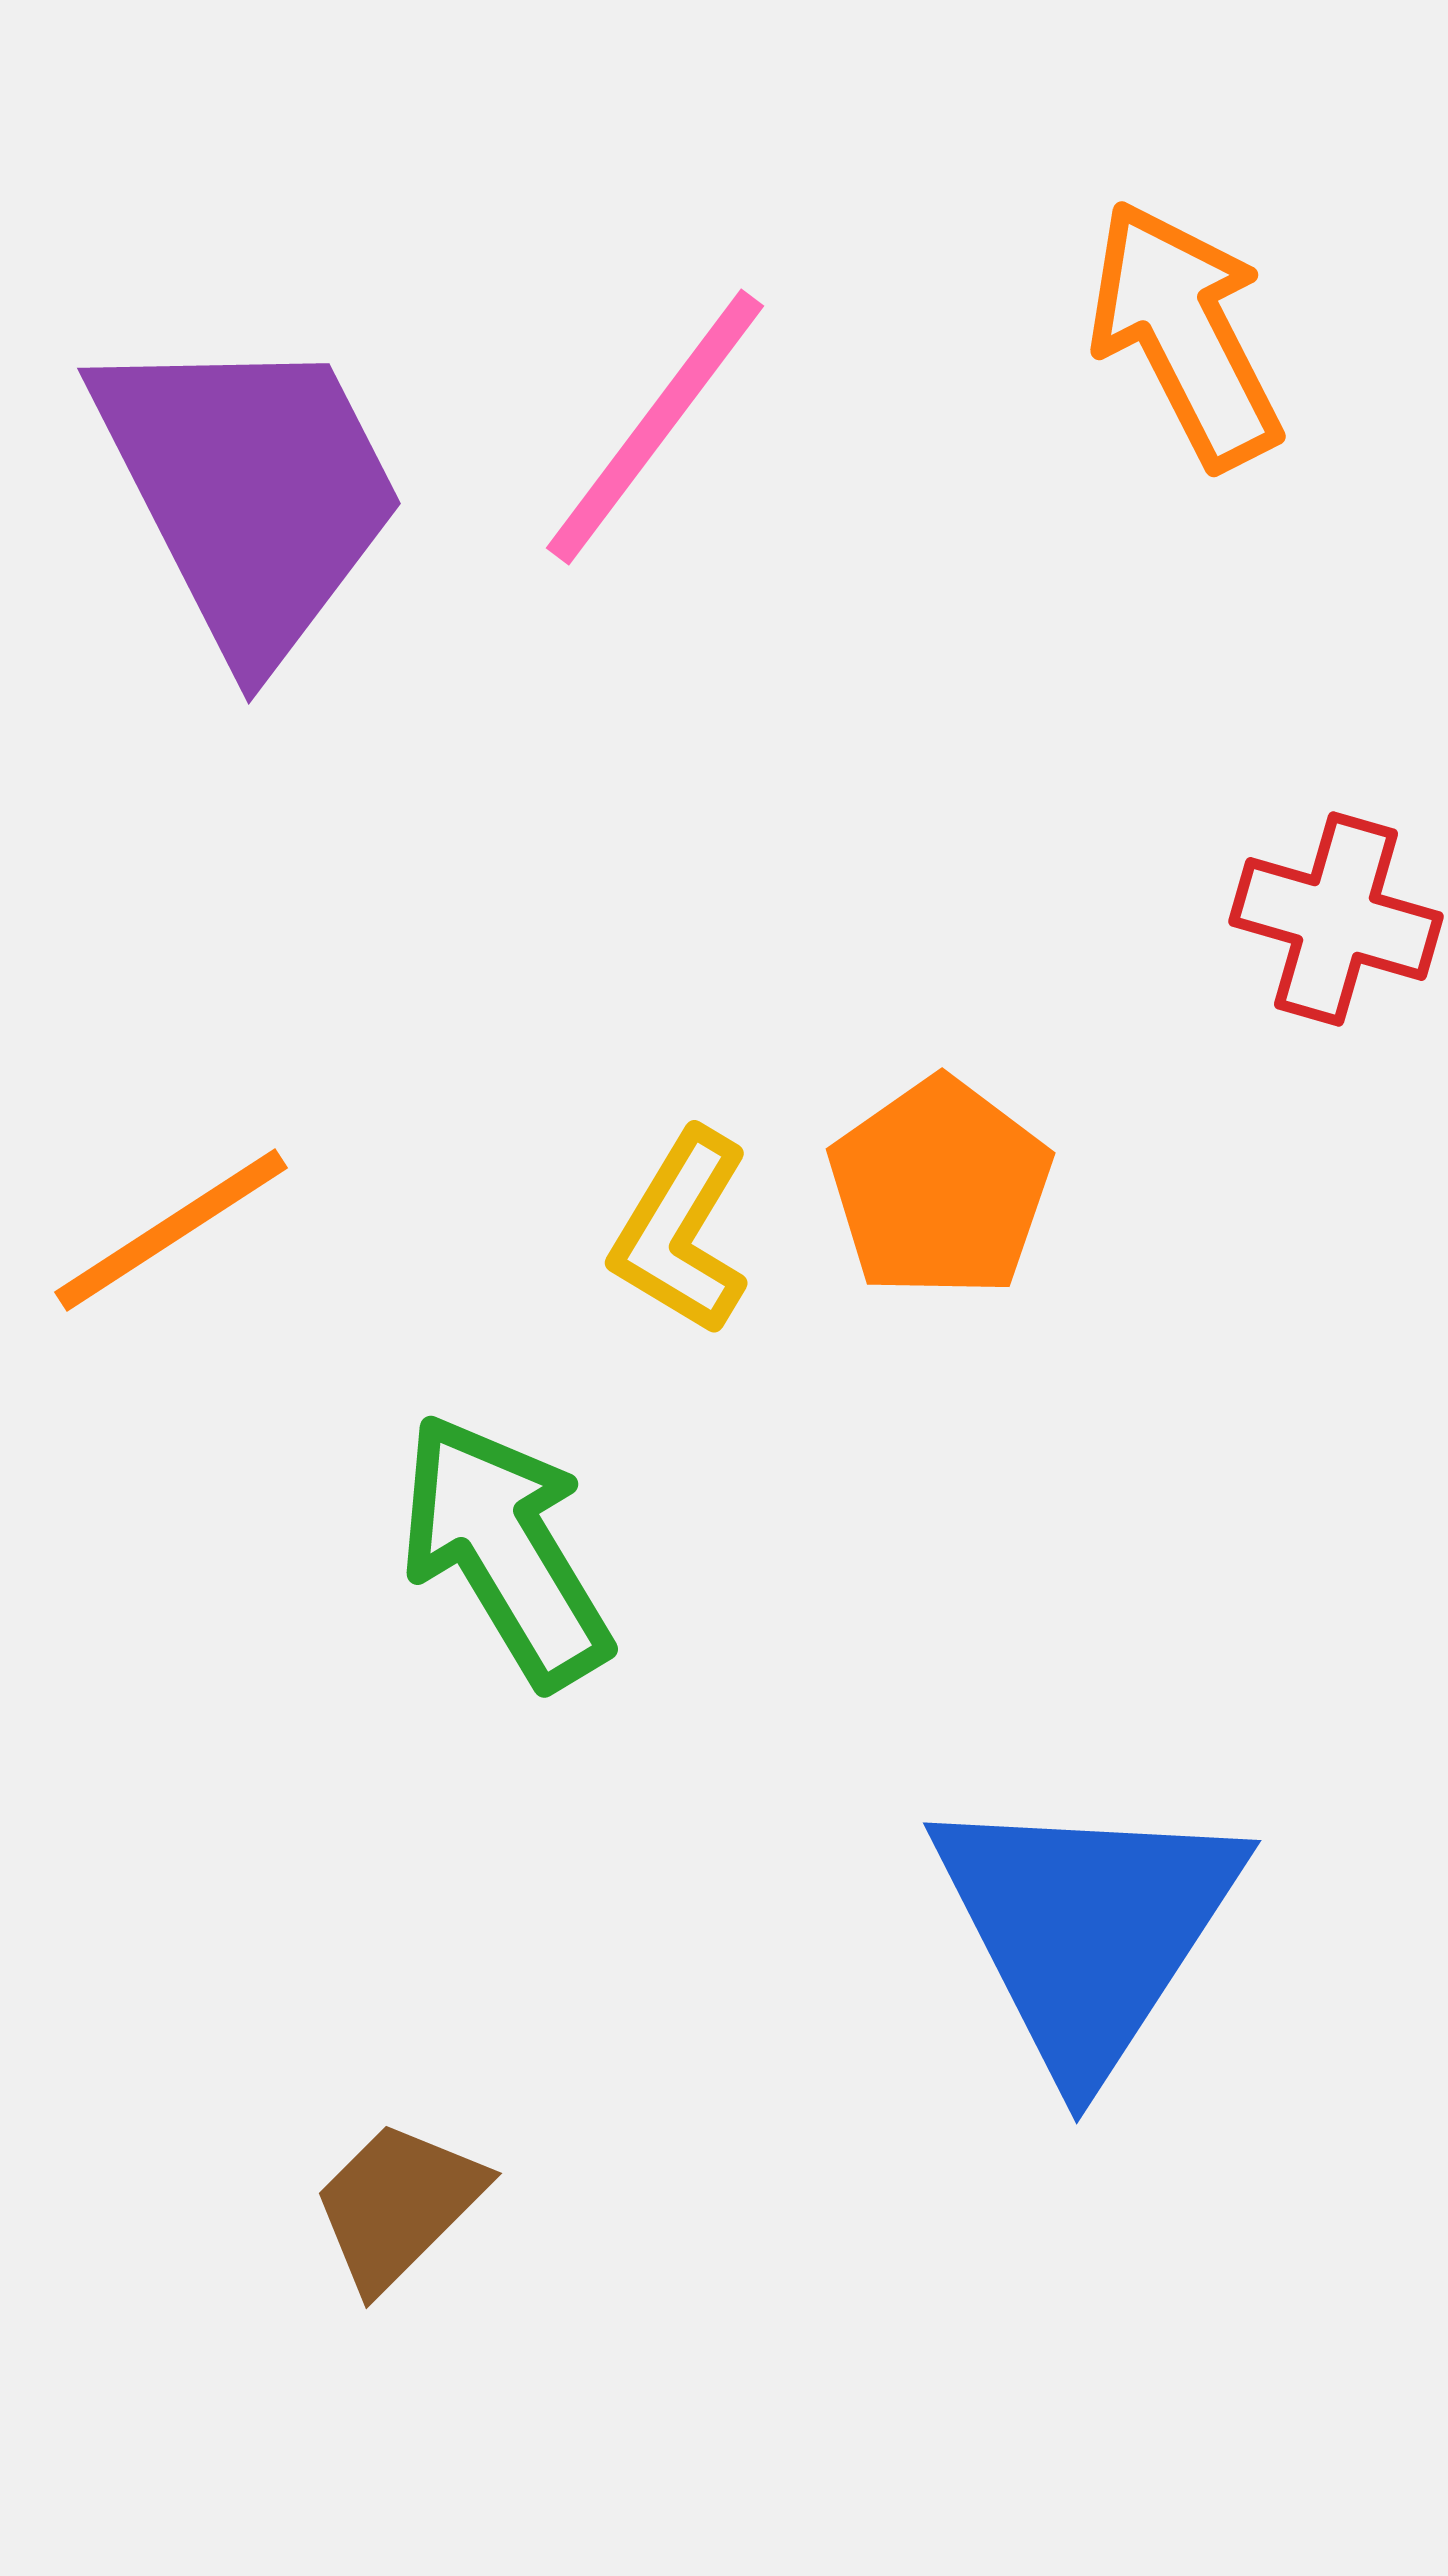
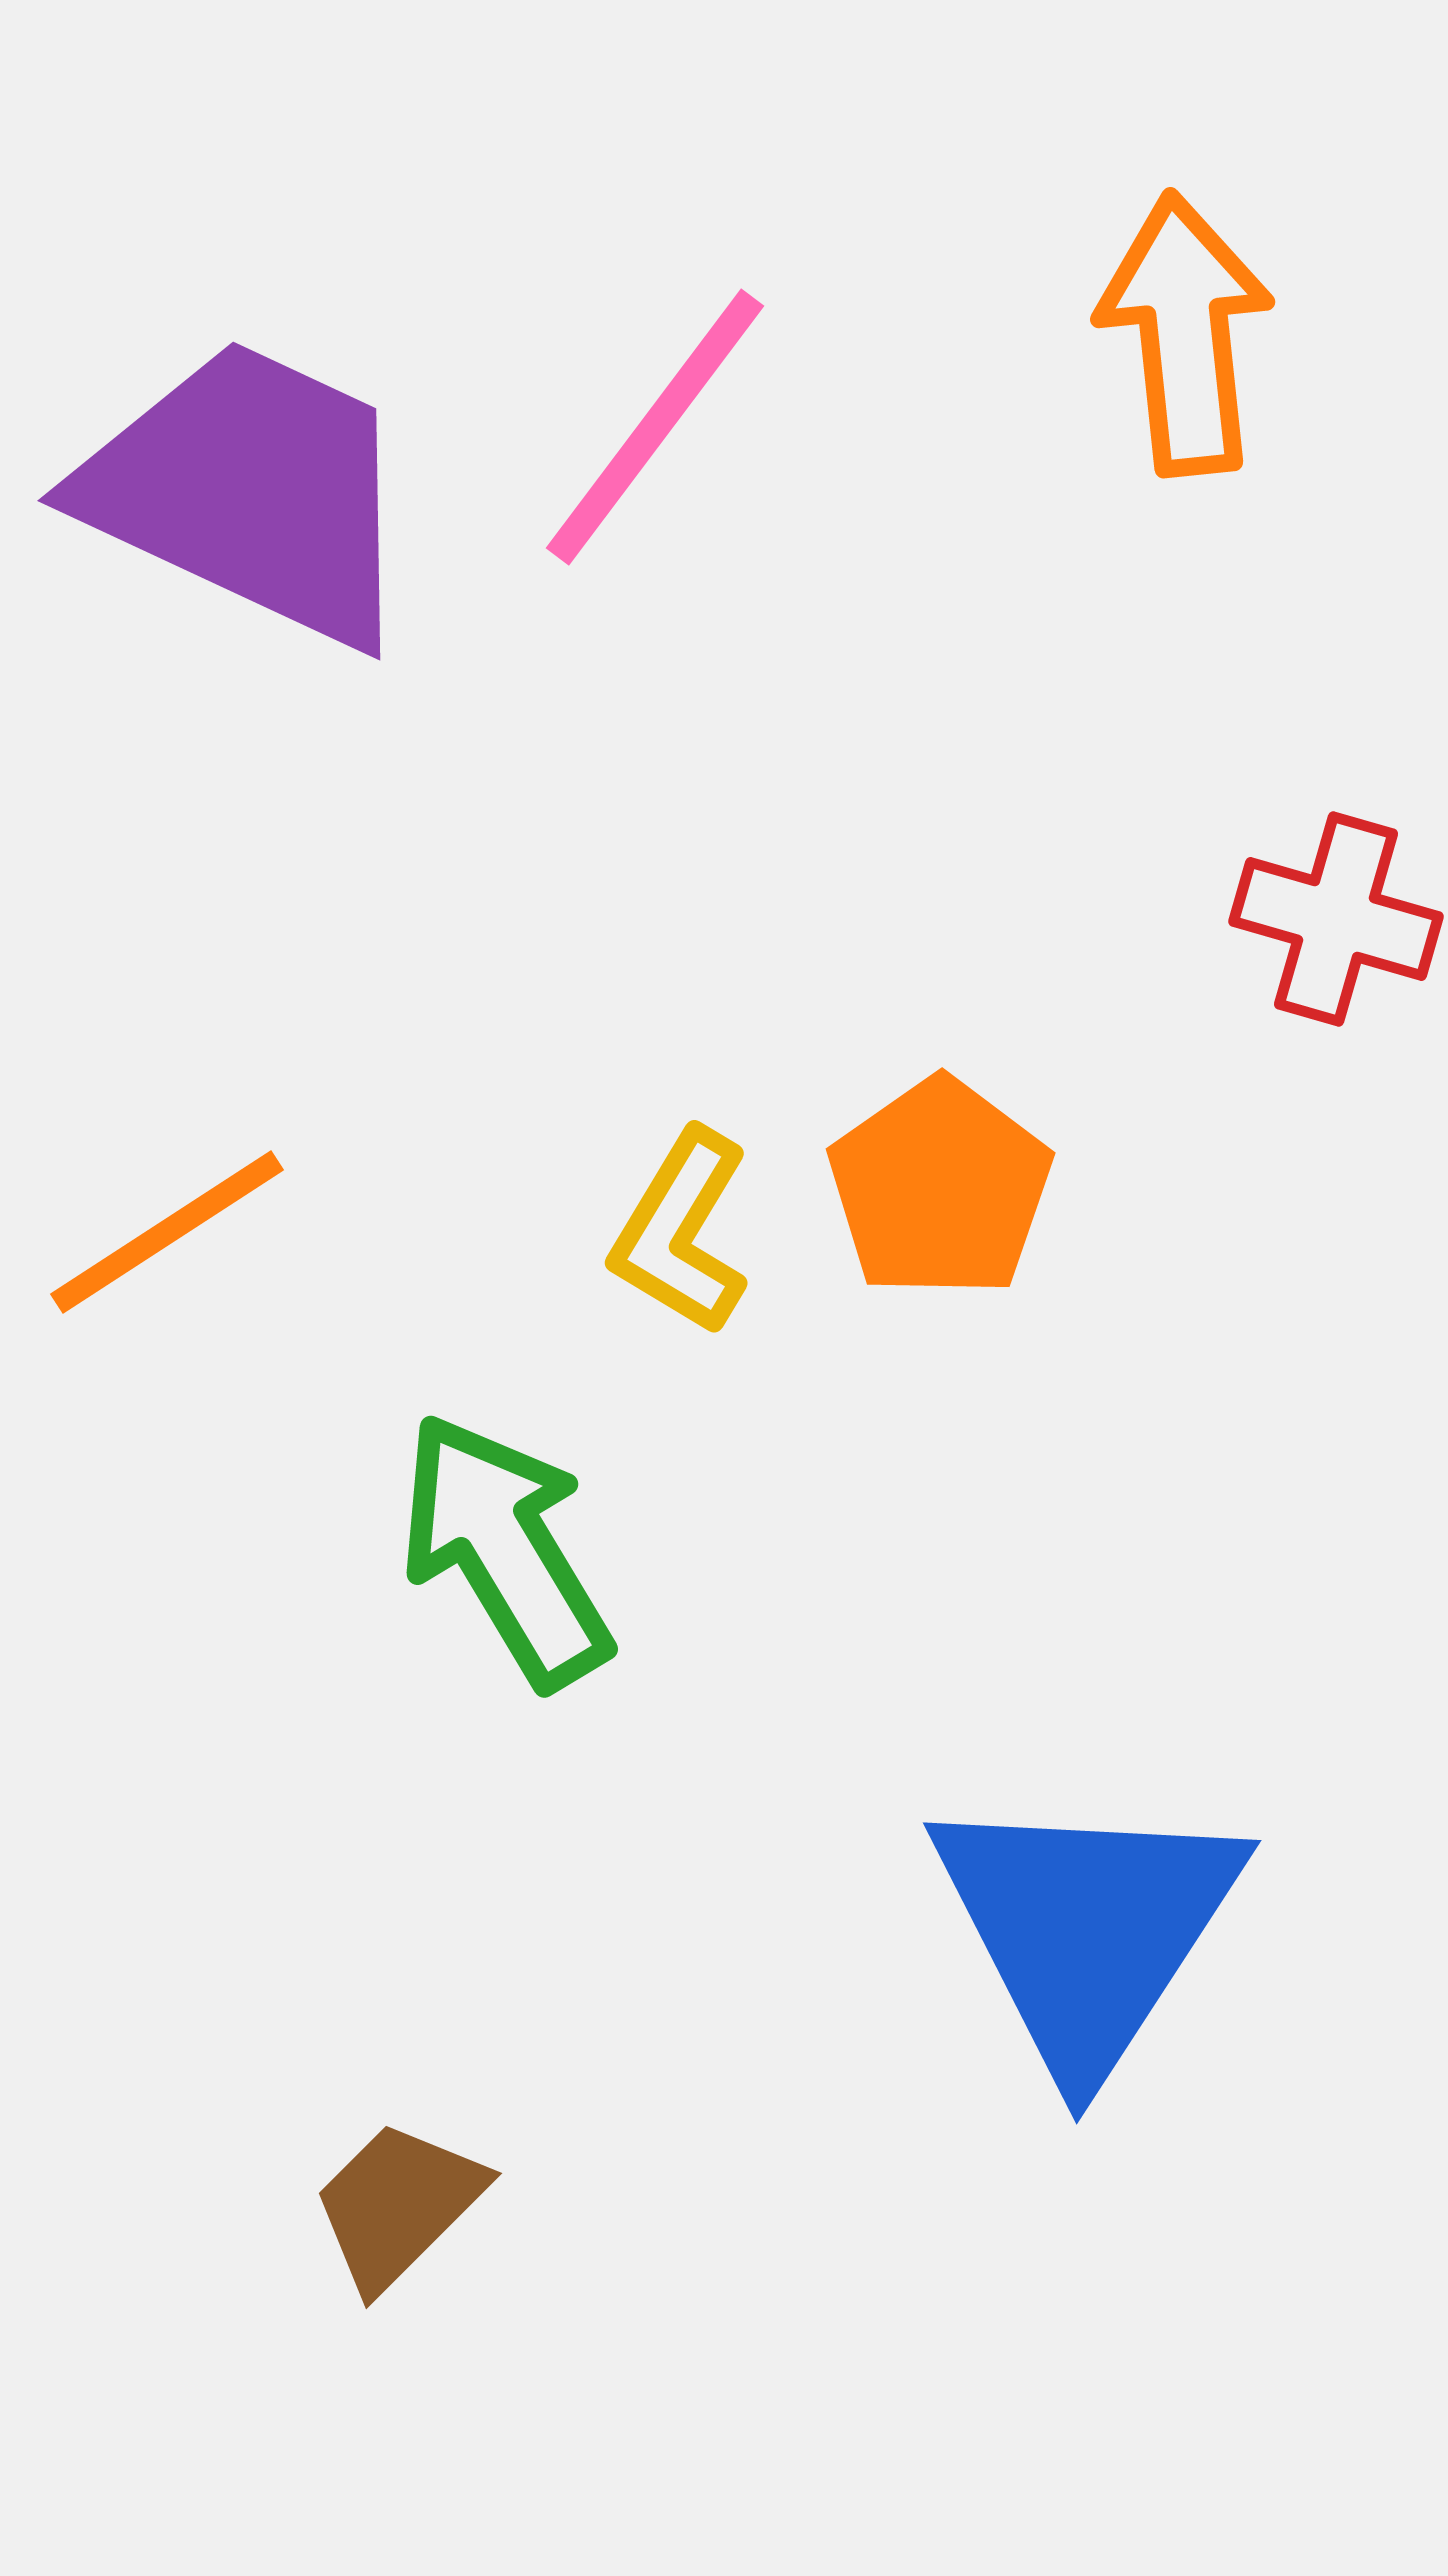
orange arrow: rotated 21 degrees clockwise
purple trapezoid: rotated 38 degrees counterclockwise
orange line: moved 4 px left, 2 px down
